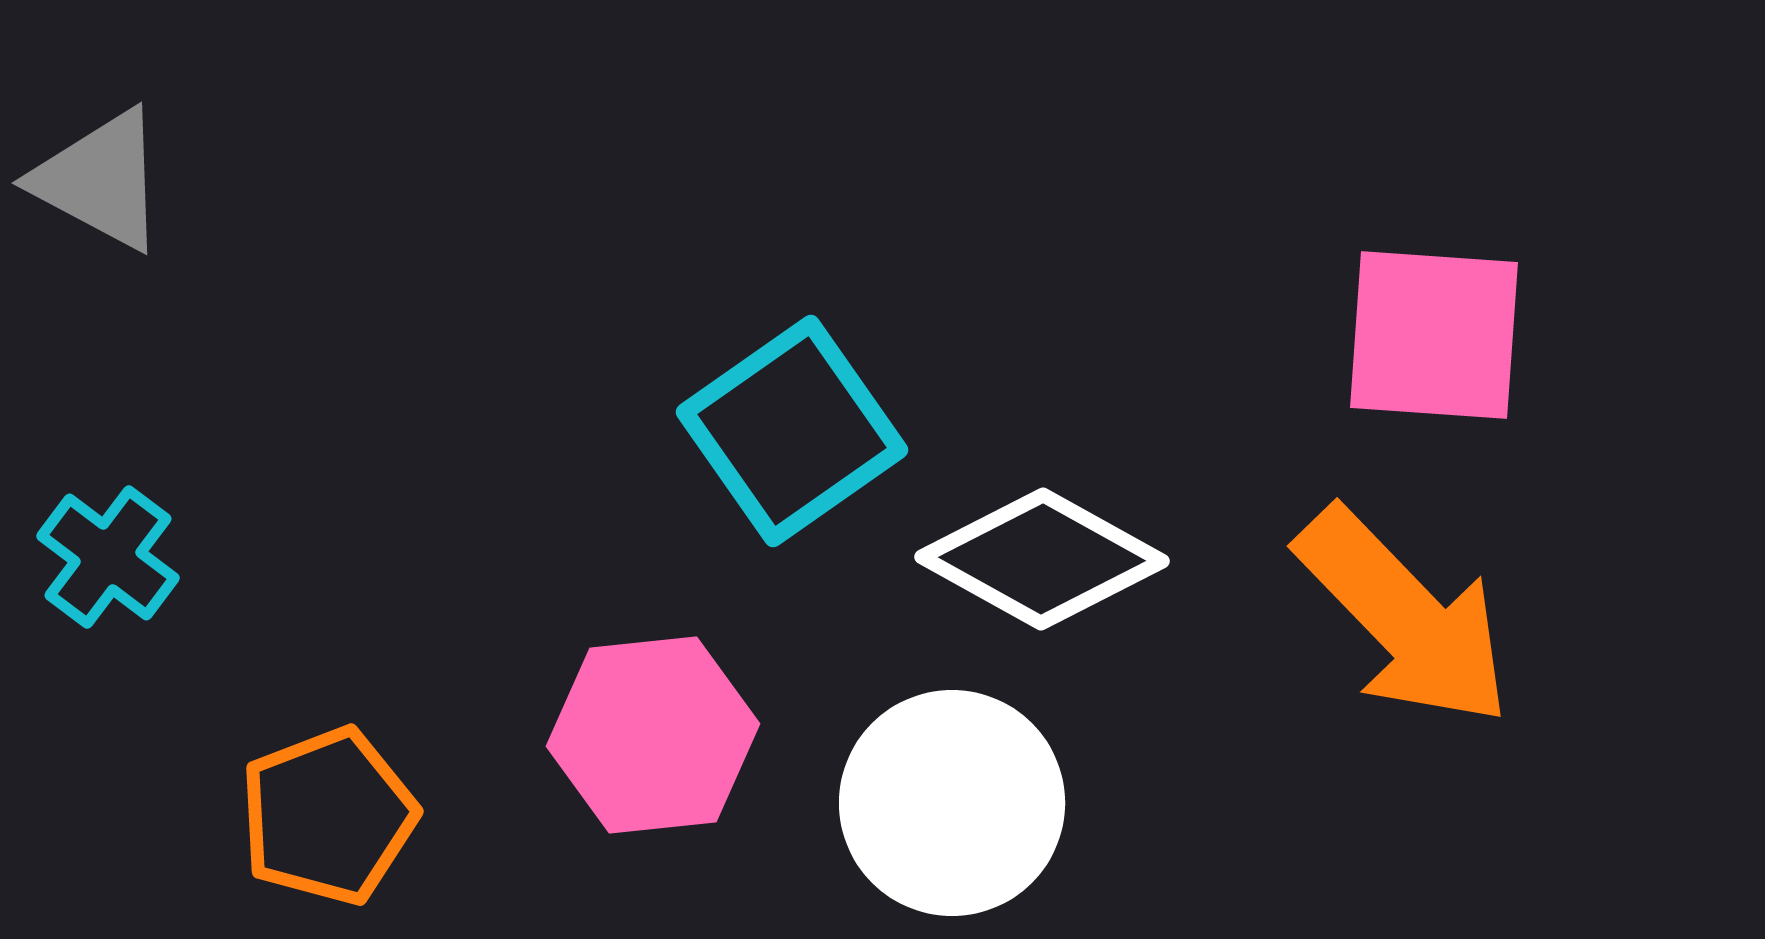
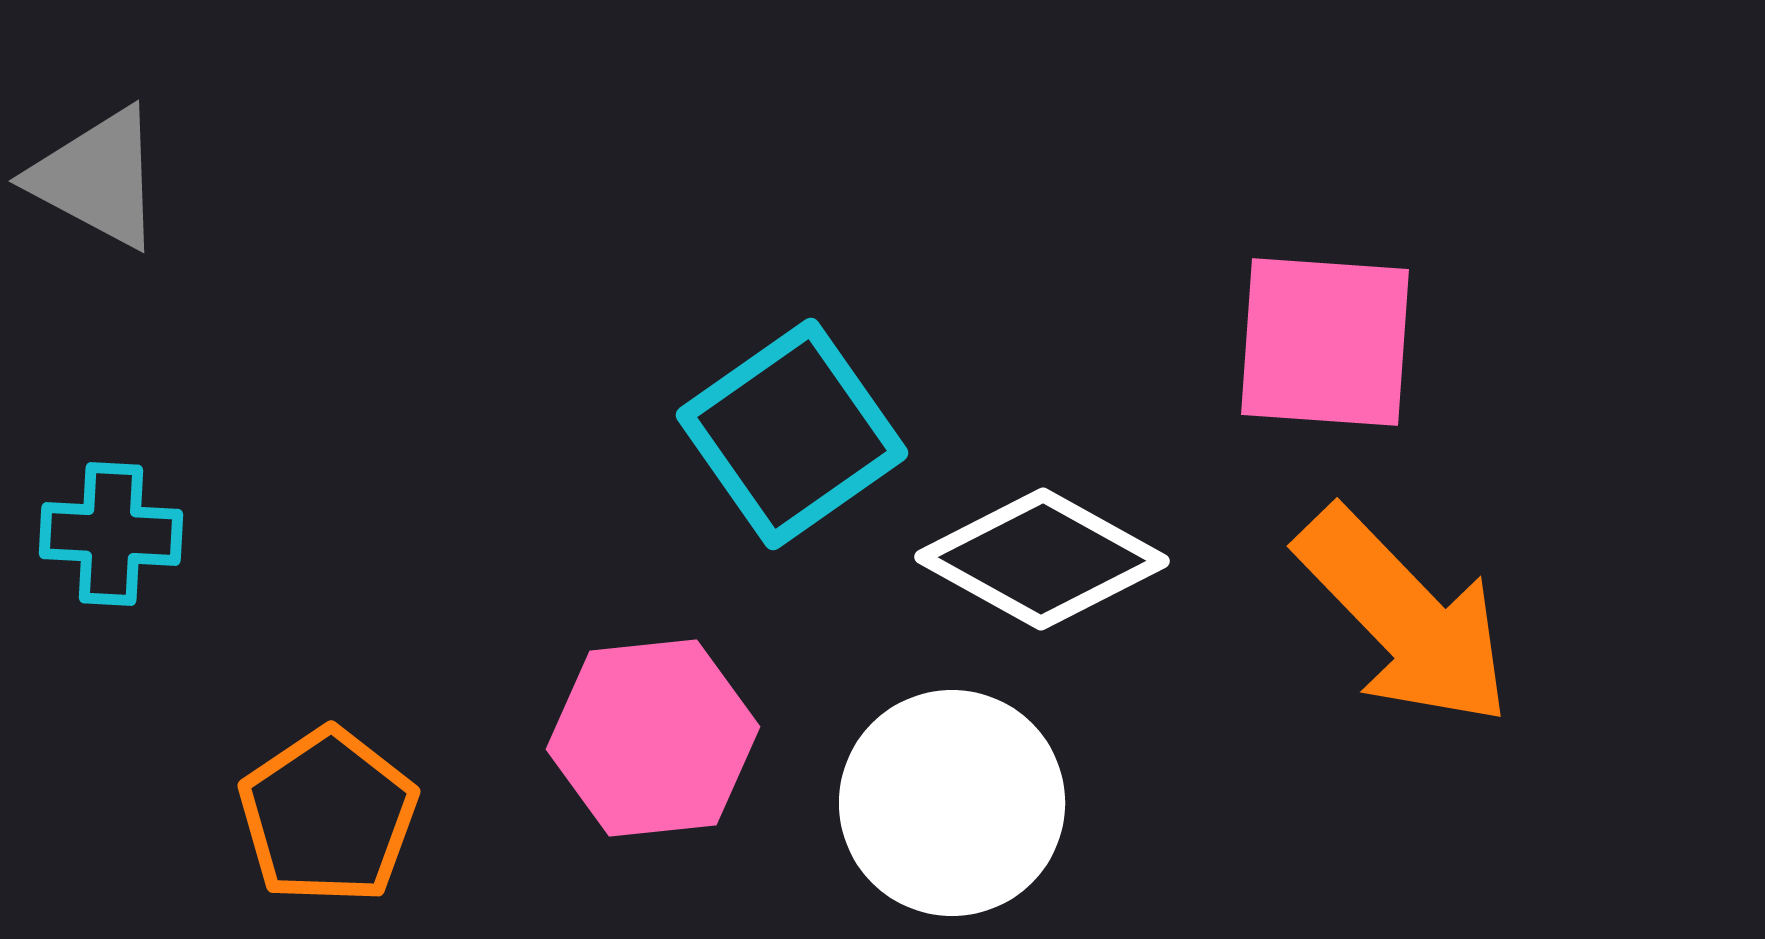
gray triangle: moved 3 px left, 2 px up
pink square: moved 109 px left, 7 px down
cyan square: moved 3 px down
cyan cross: moved 3 px right, 23 px up; rotated 34 degrees counterclockwise
pink hexagon: moved 3 px down
orange pentagon: rotated 13 degrees counterclockwise
